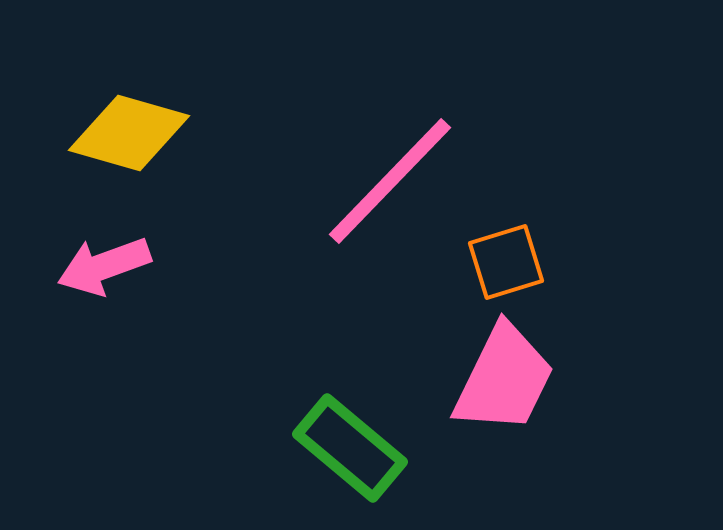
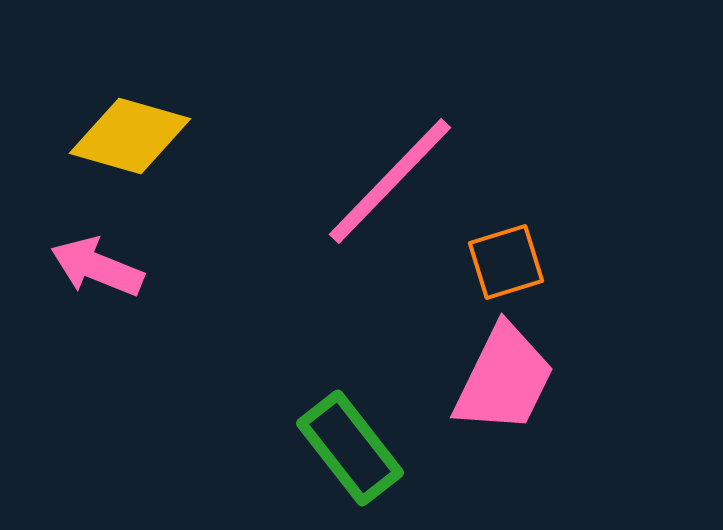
yellow diamond: moved 1 px right, 3 px down
pink arrow: moved 7 px left, 1 px down; rotated 42 degrees clockwise
green rectangle: rotated 12 degrees clockwise
